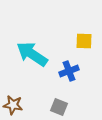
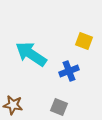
yellow square: rotated 18 degrees clockwise
cyan arrow: moved 1 px left
